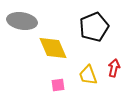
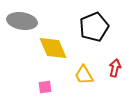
red arrow: moved 1 px right
yellow trapezoid: moved 4 px left; rotated 10 degrees counterclockwise
pink square: moved 13 px left, 2 px down
